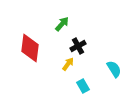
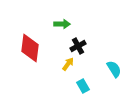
green arrow: rotated 49 degrees clockwise
